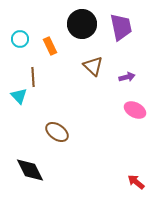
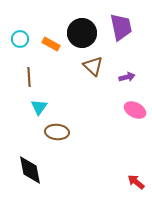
black circle: moved 9 px down
orange rectangle: moved 1 px right, 2 px up; rotated 36 degrees counterclockwise
brown line: moved 4 px left
cyan triangle: moved 20 px right, 11 px down; rotated 18 degrees clockwise
brown ellipse: rotated 30 degrees counterclockwise
black diamond: rotated 16 degrees clockwise
